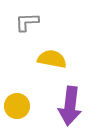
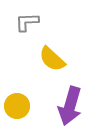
yellow semicircle: rotated 148 degrees counterclockwise
purple arrow: rotated 9 degrees clockwise
